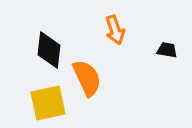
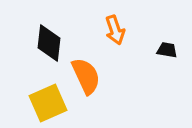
black diamond: moved 7 px up
orange semicircle: moved 1 px left, 2 px up
yellow square: rotated 12 degrees counterclockwise
